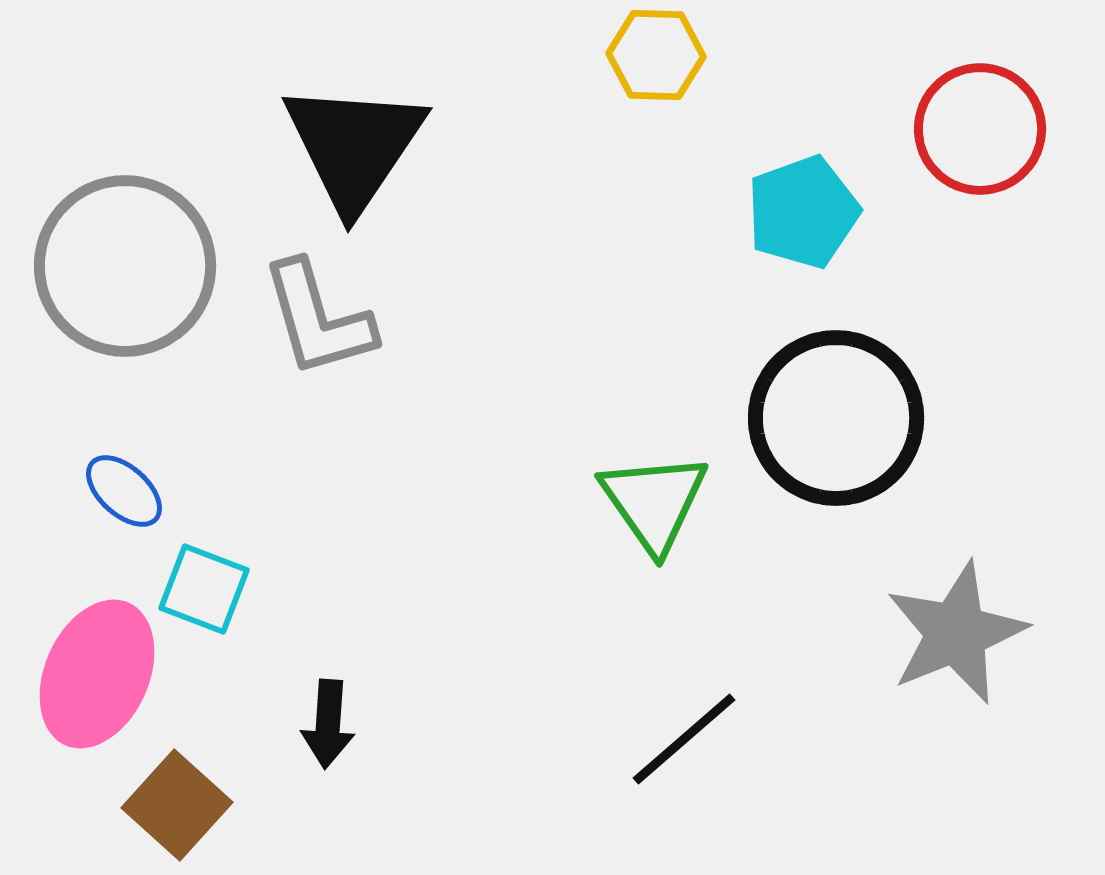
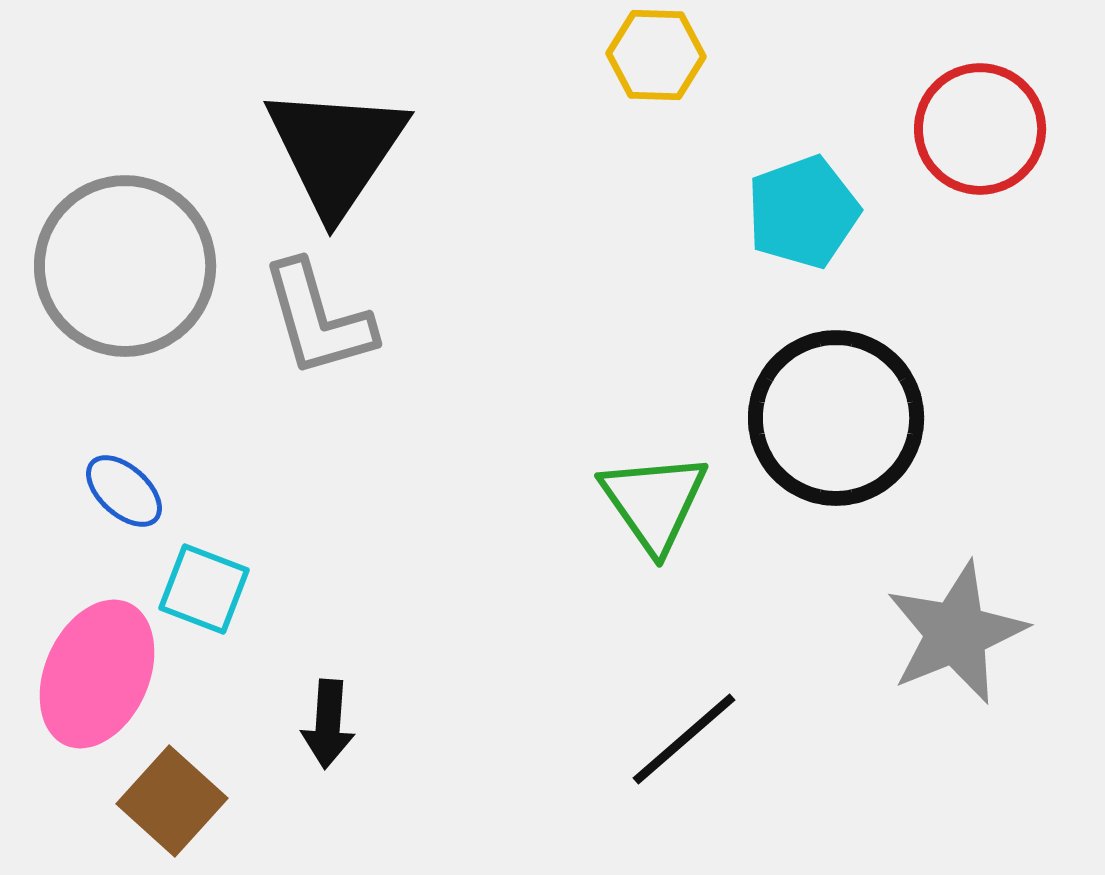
black triangle: moved 18 px left, 4 px down
brown square: moved 5 px left, 4 px up
